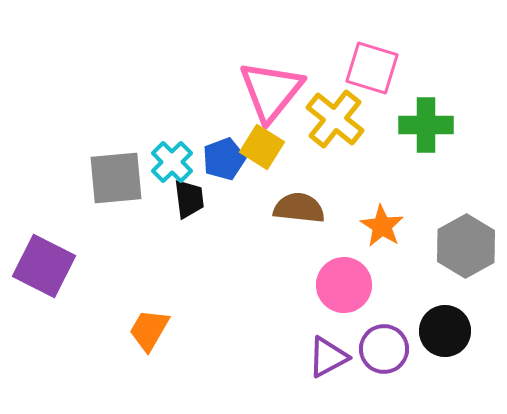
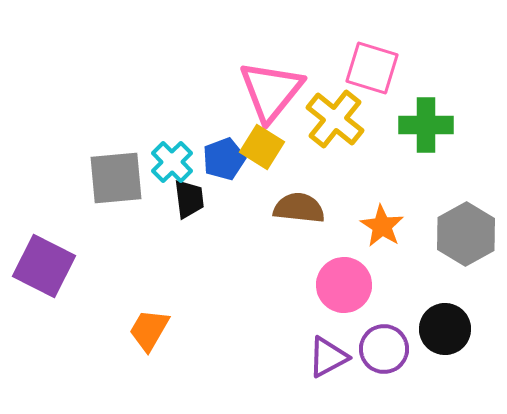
gray hexagon: moved 12 px up
black circle: moved 2 px up
